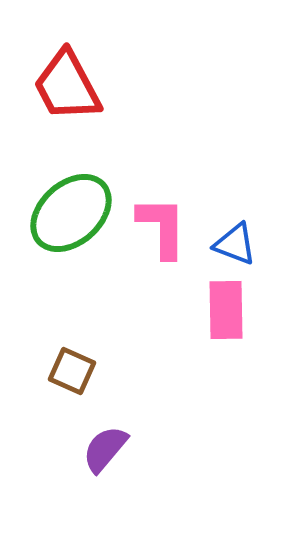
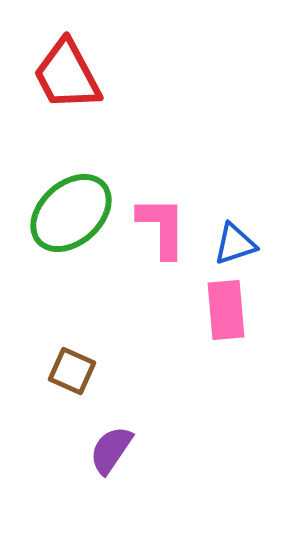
red trapezoid: moved 11 px up
blue triangle: rotated 39 degrees counterclockwise
pink rectangle: rotated 4 degrees counterclockwise
purple semicircle: moved 6 px right, 1 px down; rotated 6 degrees counterclockwise
